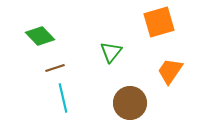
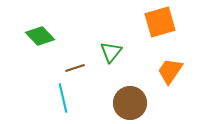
orange square: moved 1 px right
brown line: moved 20 px right
